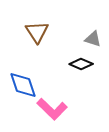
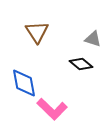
black diamond: rotated 15 degrees clockwise
blue diamond: moved 1 px right, 2 px up; rotated 8 degrees clockwise
